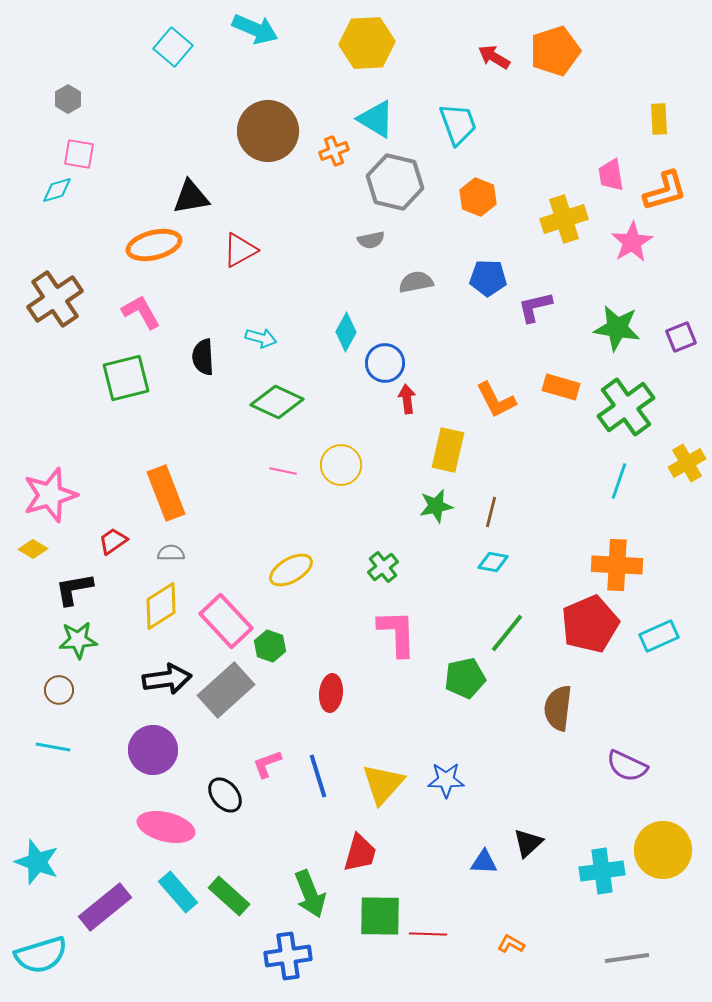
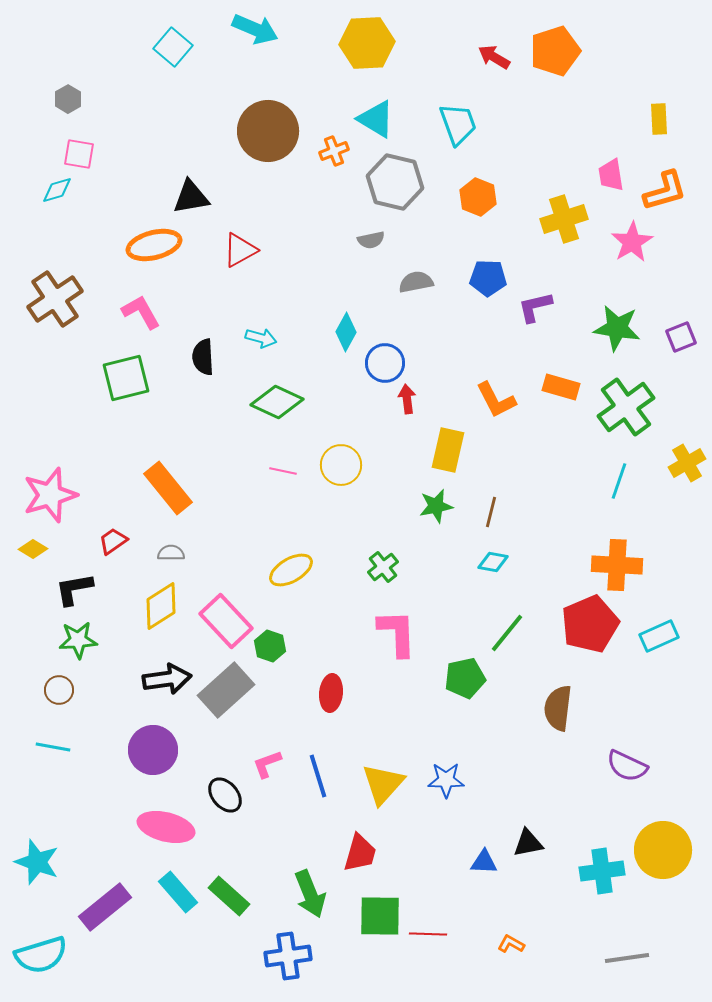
orange rectangle at (166, 493): moved 2 px right, 5 px up; rotated 18 degrees counterclockwise
black triangle at (528, 843): rotated 32 degrees clockwise
